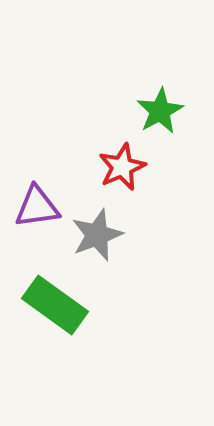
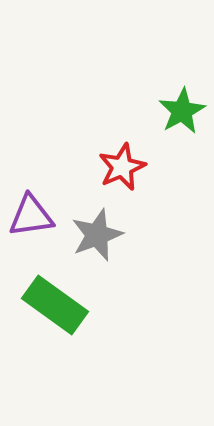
green star: moved 22 px right
purple triangle: moved 6 px left, 9 px down
